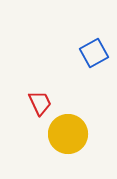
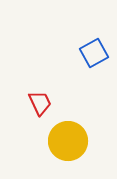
yellow circle: moved 7 px down
